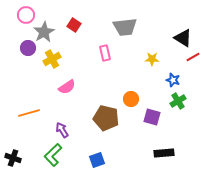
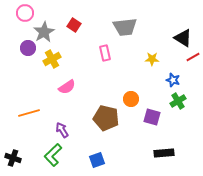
pink circle: moved 1 px left, 2 px up
